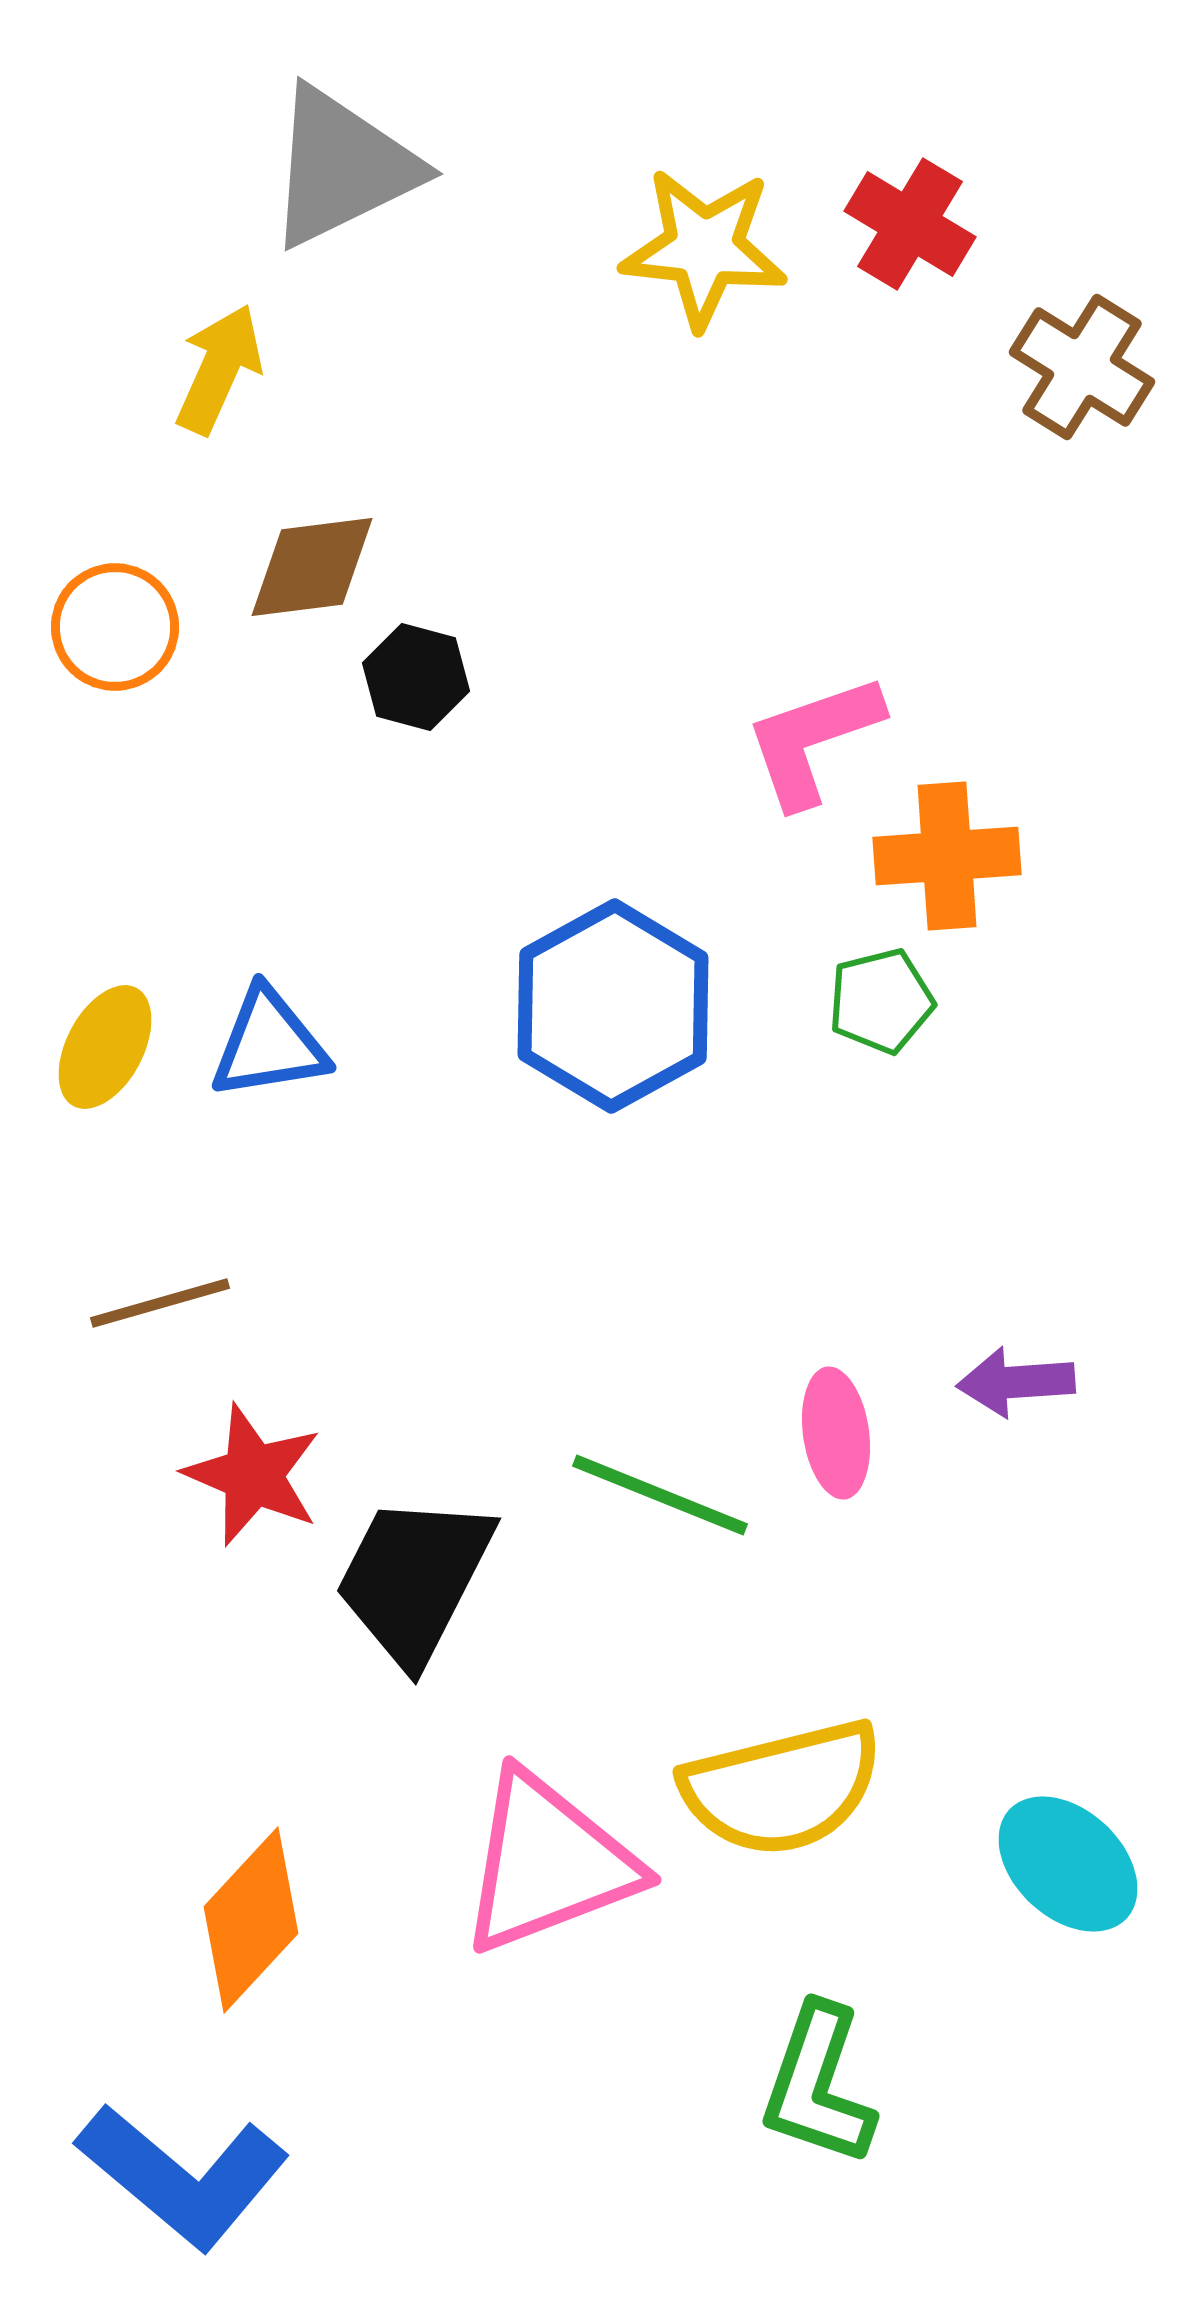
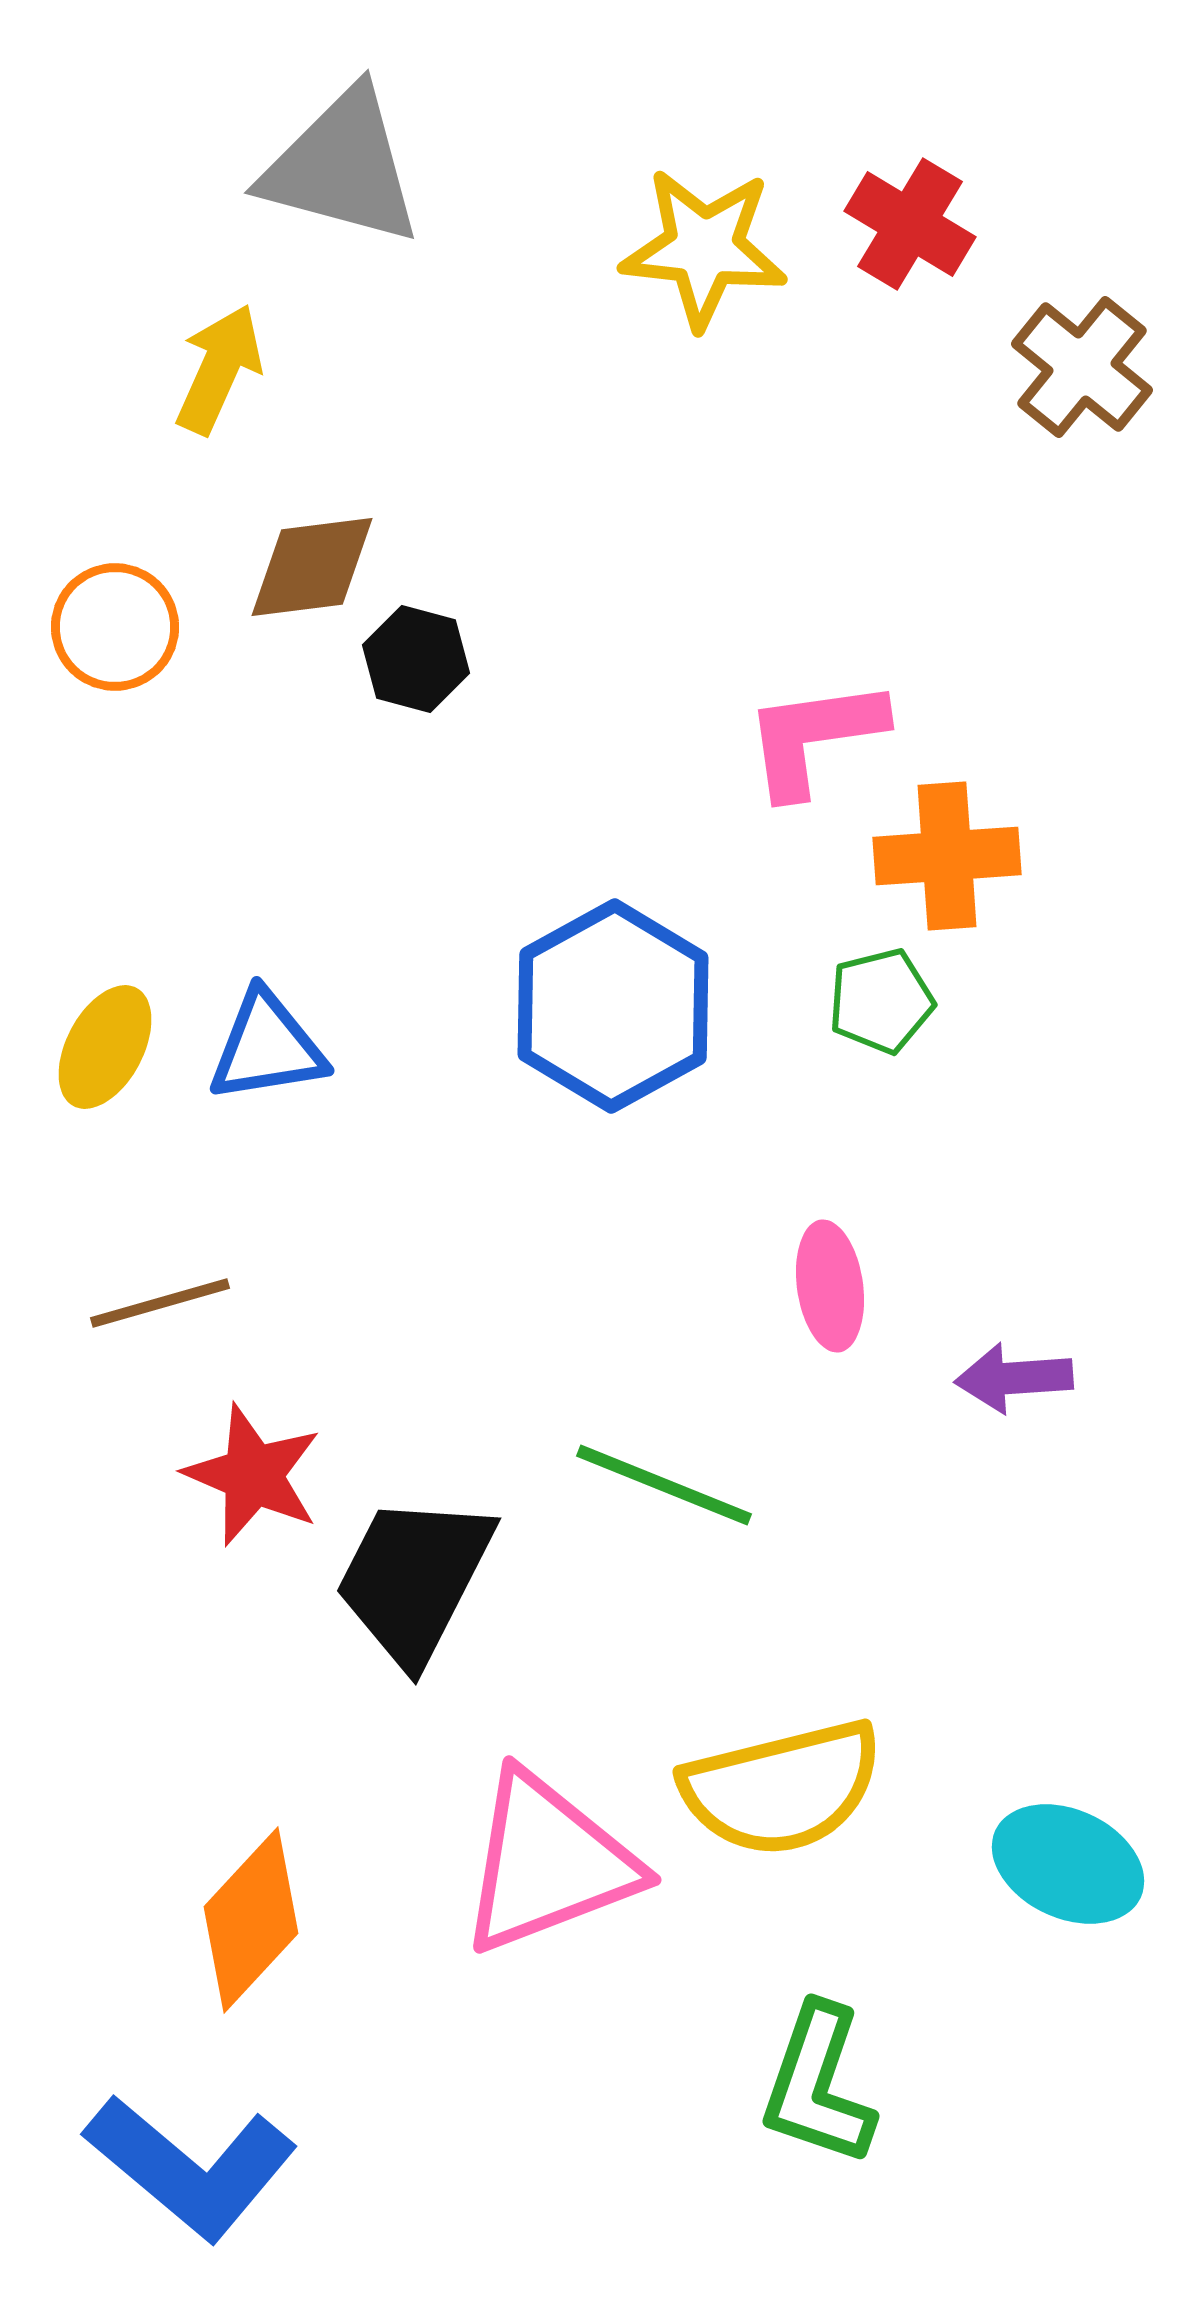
gray triangle: rotated 41 degrees clockwise
brown cross: rotated 7 degrees clockwise
black hexagon: moved 18 px up
pink L-shape: moved 1 px right, 3 px up; rotated 11 degrees clockwise
blue triangle: moved 2 px left, 3 px down
purple arrow: moved 2 px left, 4 px up
pink ellipse: moved 6 px left, 147 px up
green line: moved 4 px right, 10 px up
cyan ellipse: rotated 18 degrees counterclockwise
blue L-shape: moved 8 px right, 9 px up
